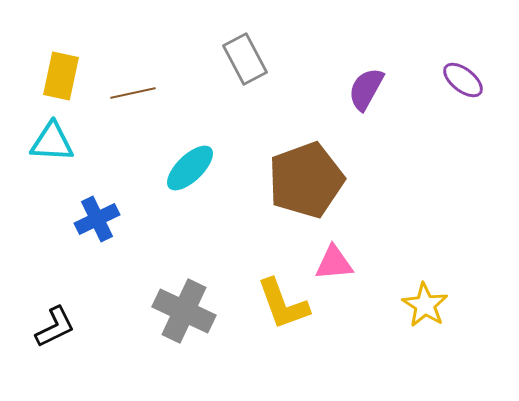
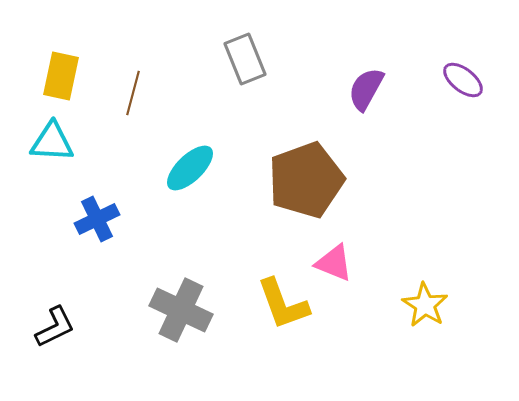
gray rectangle: rotated 6 degrees clockwise
brown line: rotated 63 degrees counterclockwise
pink triangle: rotated 27 degrees clockwise
gray cross: moved 3 px left, 1 px up
